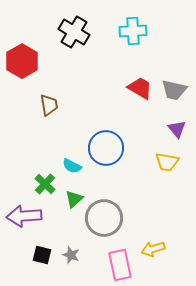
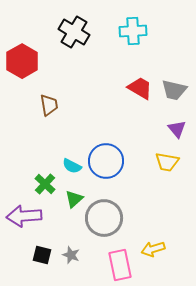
blue circle: moved 13 px down
